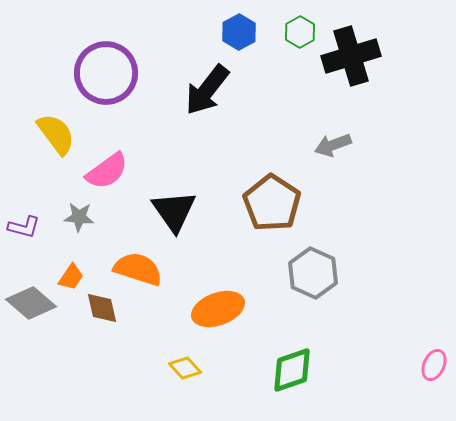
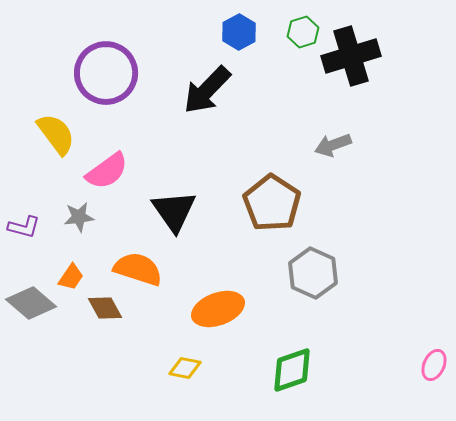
green hexagon: moved 3 px right; rotated 12 degrees clockwise
black arrow: rotated 6 degrees clockwise
gray star: rotated 12 degrees counterclockwise
brown diamond: moved 3 px right; rotated 15 degrees counterclockwise
yellow diamond: rotated 36 degrees counterclockwise
